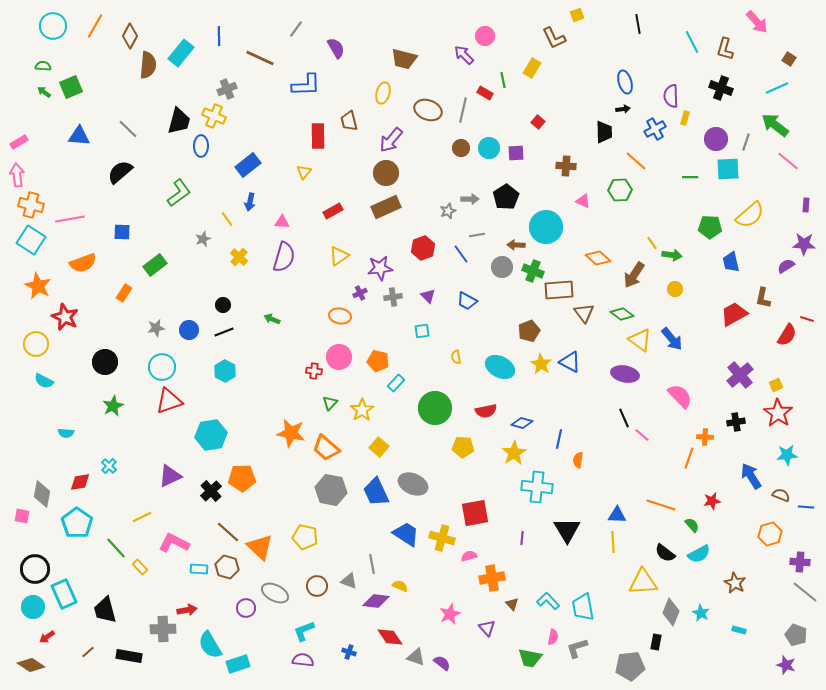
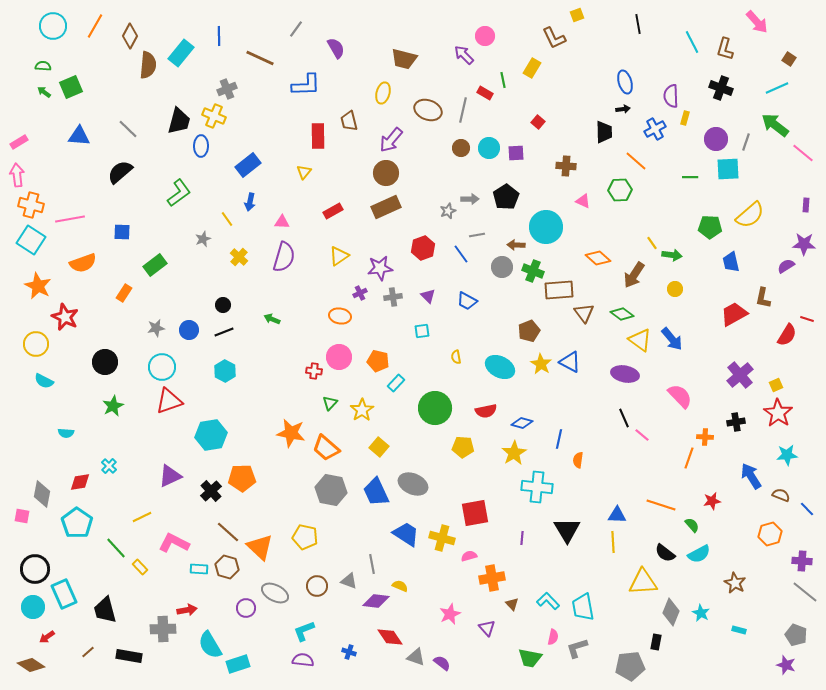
pink line at (788, 161): moved 15 px right, 8 px up
blue line at (806, 507): moved 1 px right, 2 px down; rotated 42 degrees clockwise
purple cross at (800, 562): moved 2 px right, 1 px up
